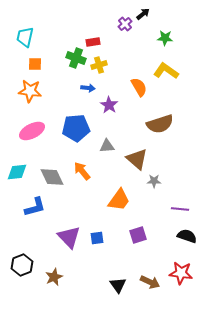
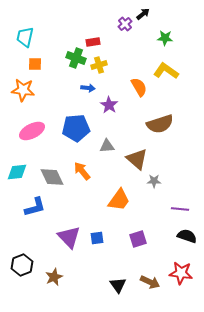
orange star: moved 7 px left, 1 px up
purple square: moved 4 px down
